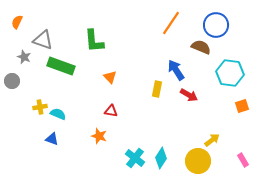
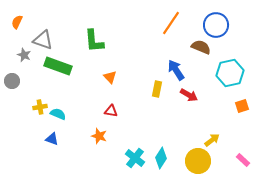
gray star: moved 2 px up
green rectangle: moved 3 px left
cyan hexagon: rotated 20 degrees counterclockwise
pink rectangle: rotated 16 degrees counterclockwise
